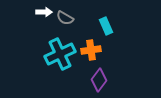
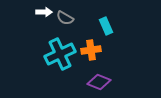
purple diamond: moved 2 px down; rotated 75 degrees clockwise
